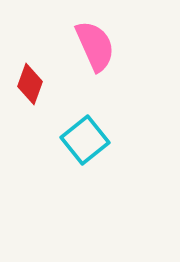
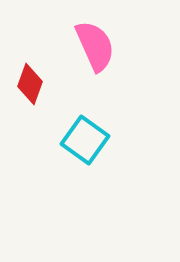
cyan square: rotated 15 degrees counterclockwise
